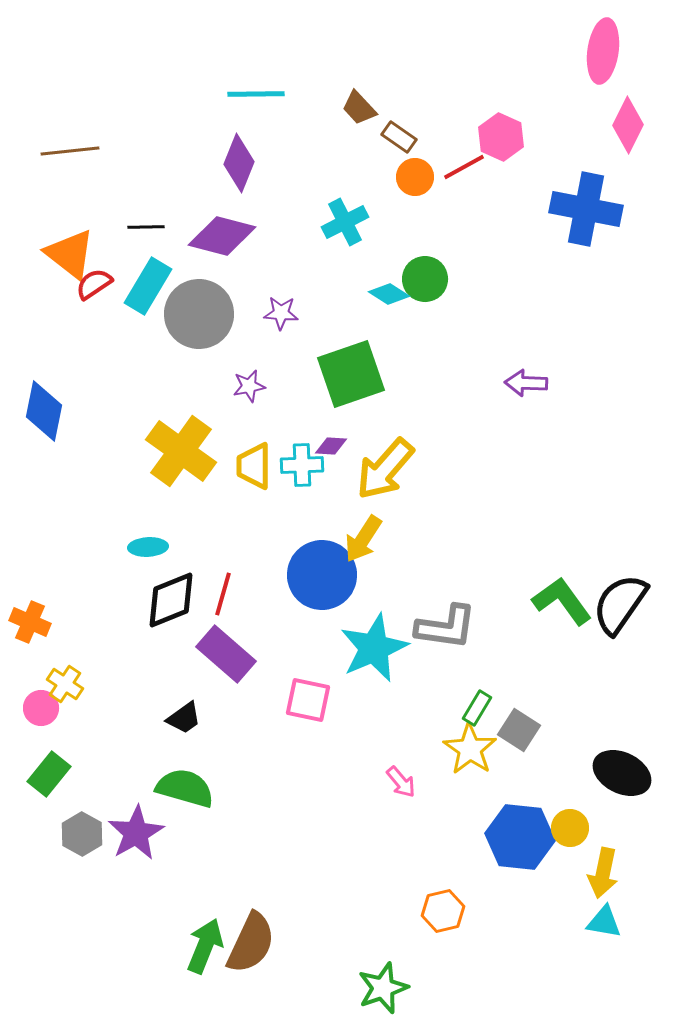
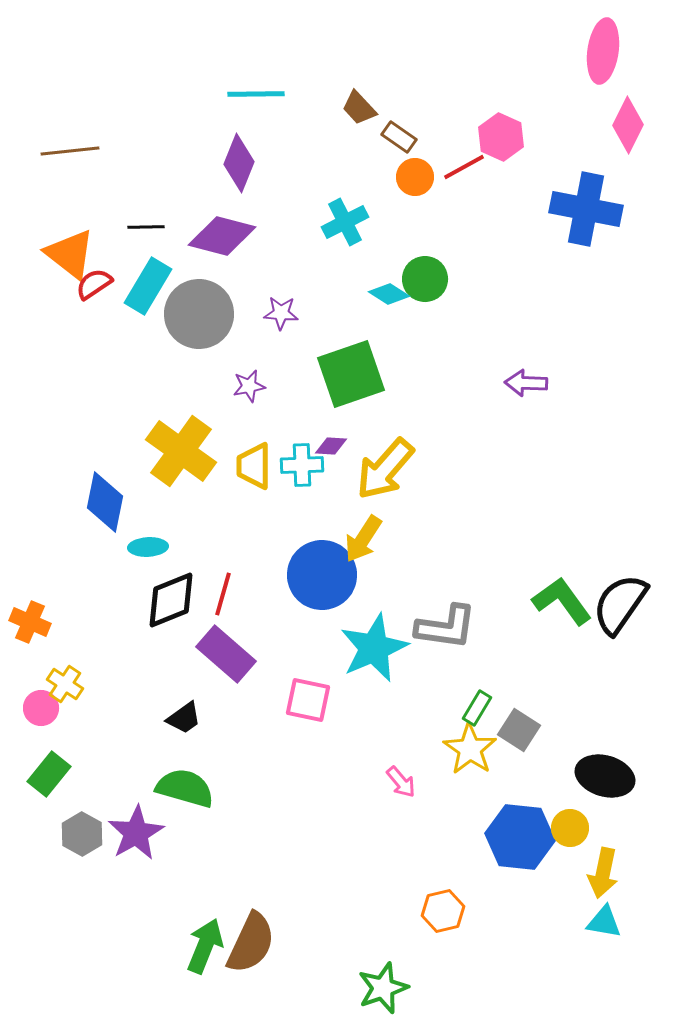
blue diamond at (44, 411): moved 61 px right, 91 px down
black ellipse at (622, 773): moved 17 px left, 3 px down; rotated 10 degrees counterclockwise
